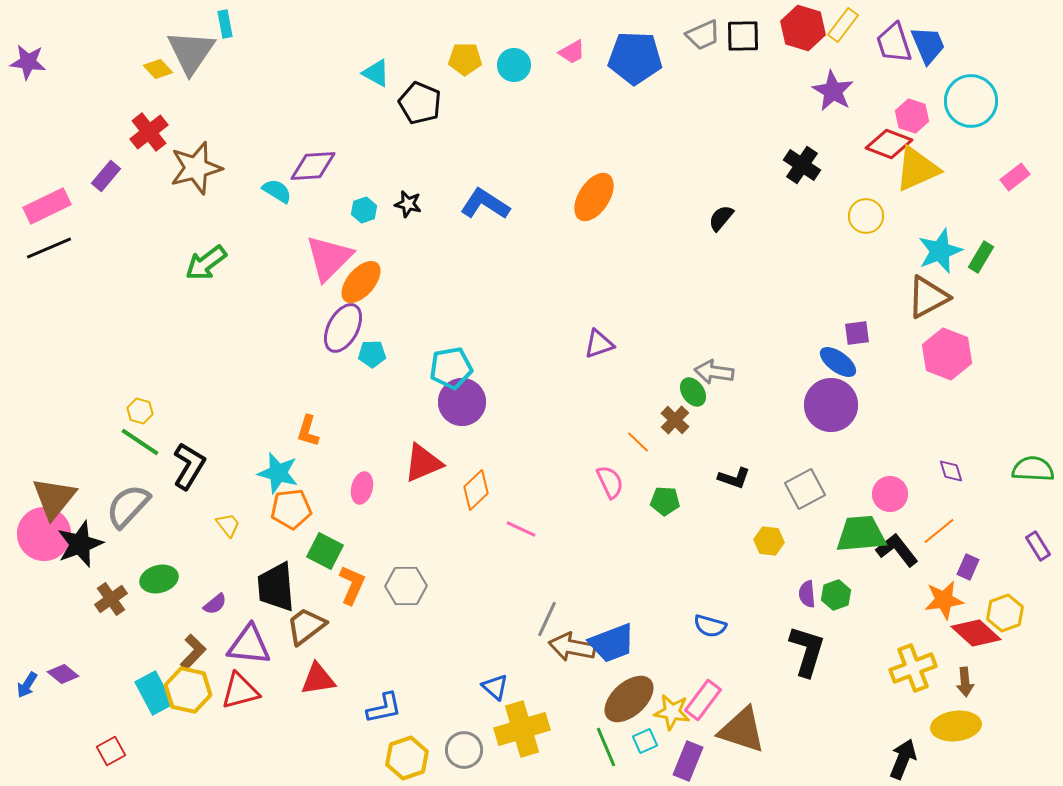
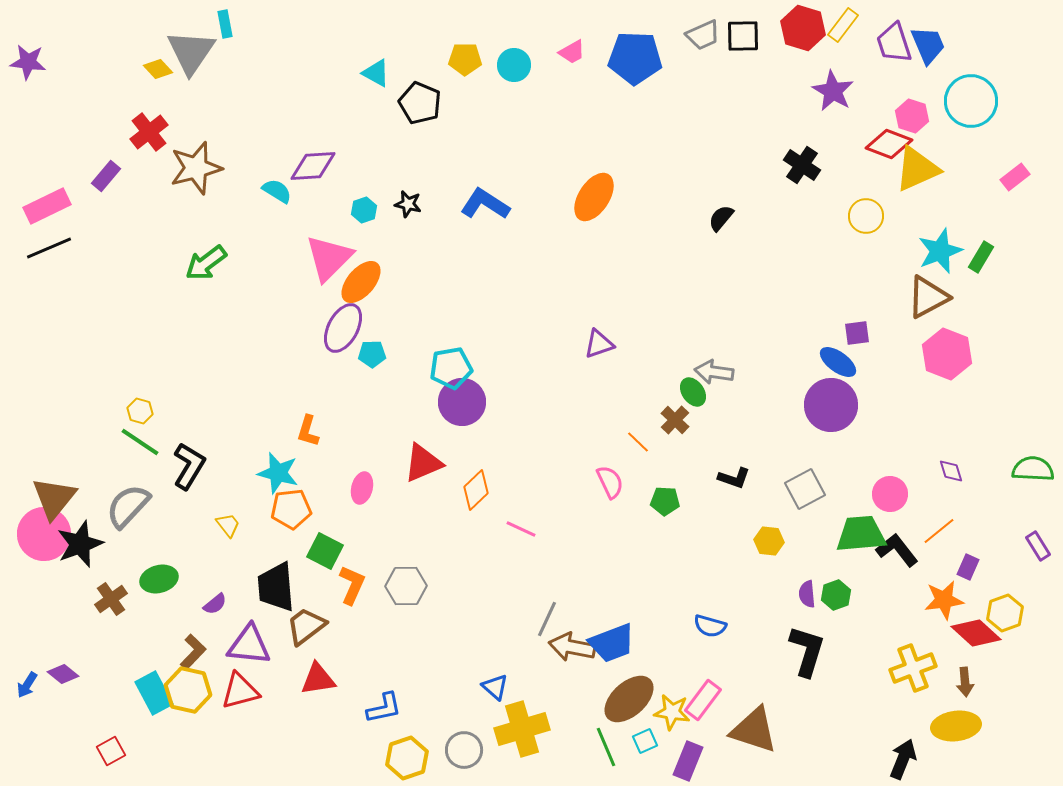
brown triangle at (742, 730): moved 12 px right
